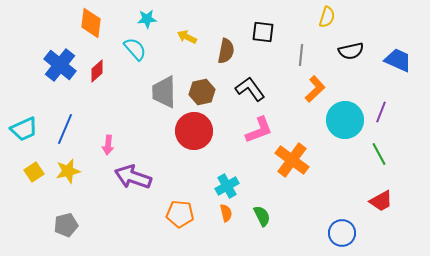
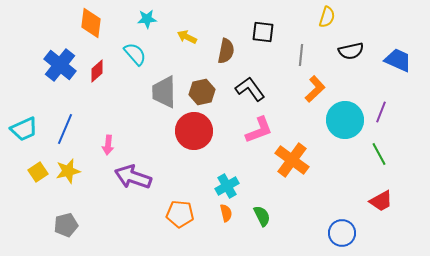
cyan semicircle: moved 5 px down
yellow square: moved 4 px right
